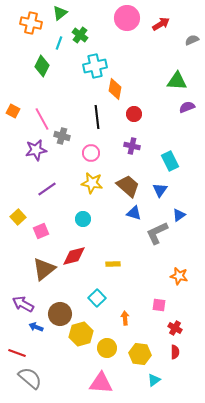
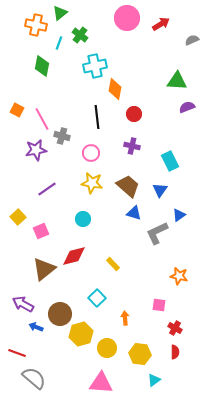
orange cross at (31, 23): moved 5 px right, 2 px down
green diamond at (42, 66): rotated 15 degrees counterclockwise
orange square at (13, 111): moved 4 px right, 1 px up
yellow rectangle at (113, 264): rotated 48 degrees clockwise
gray semicircle at (30, 378): moved 4 px right
